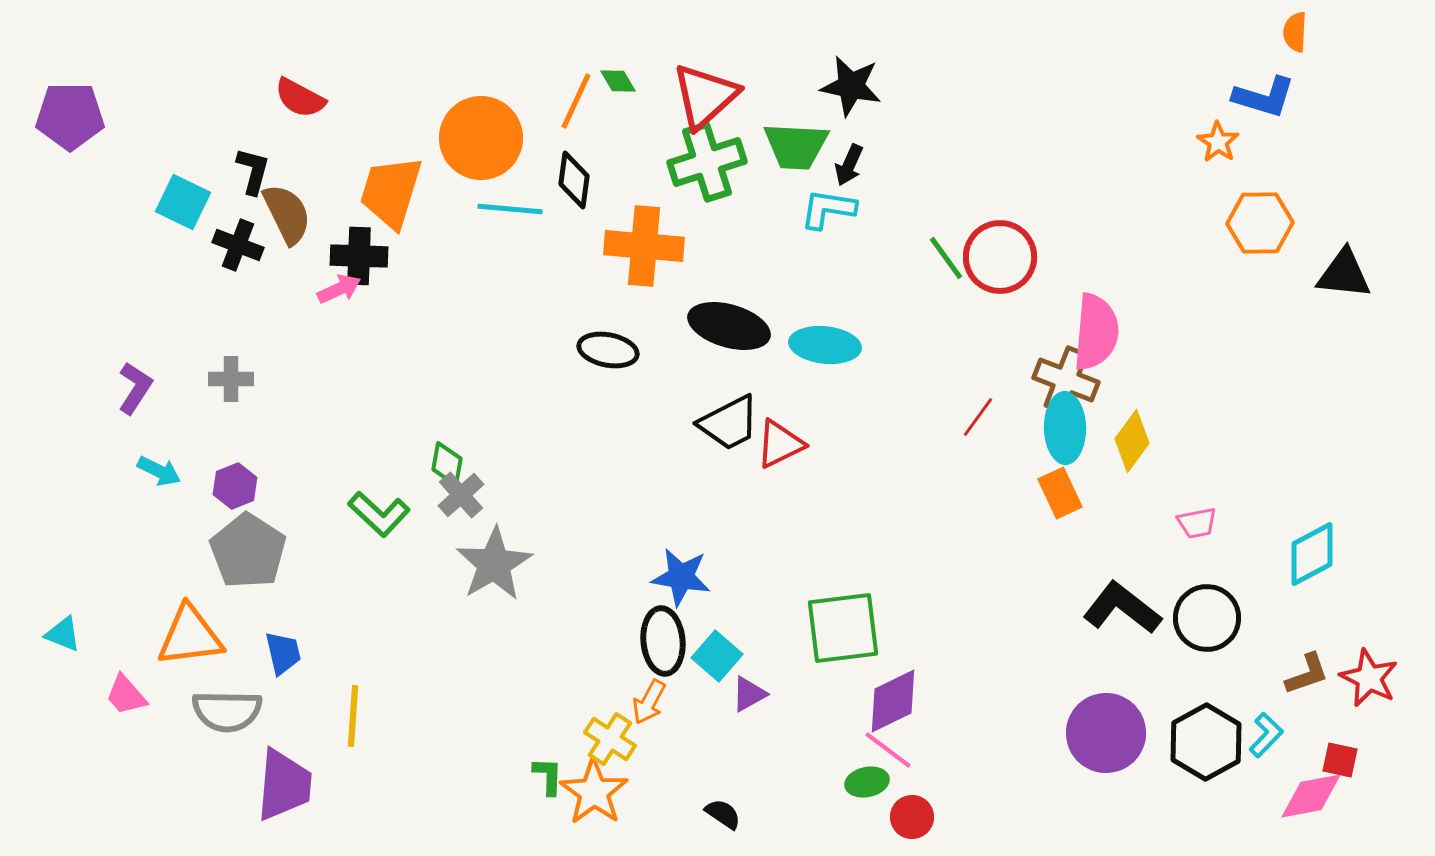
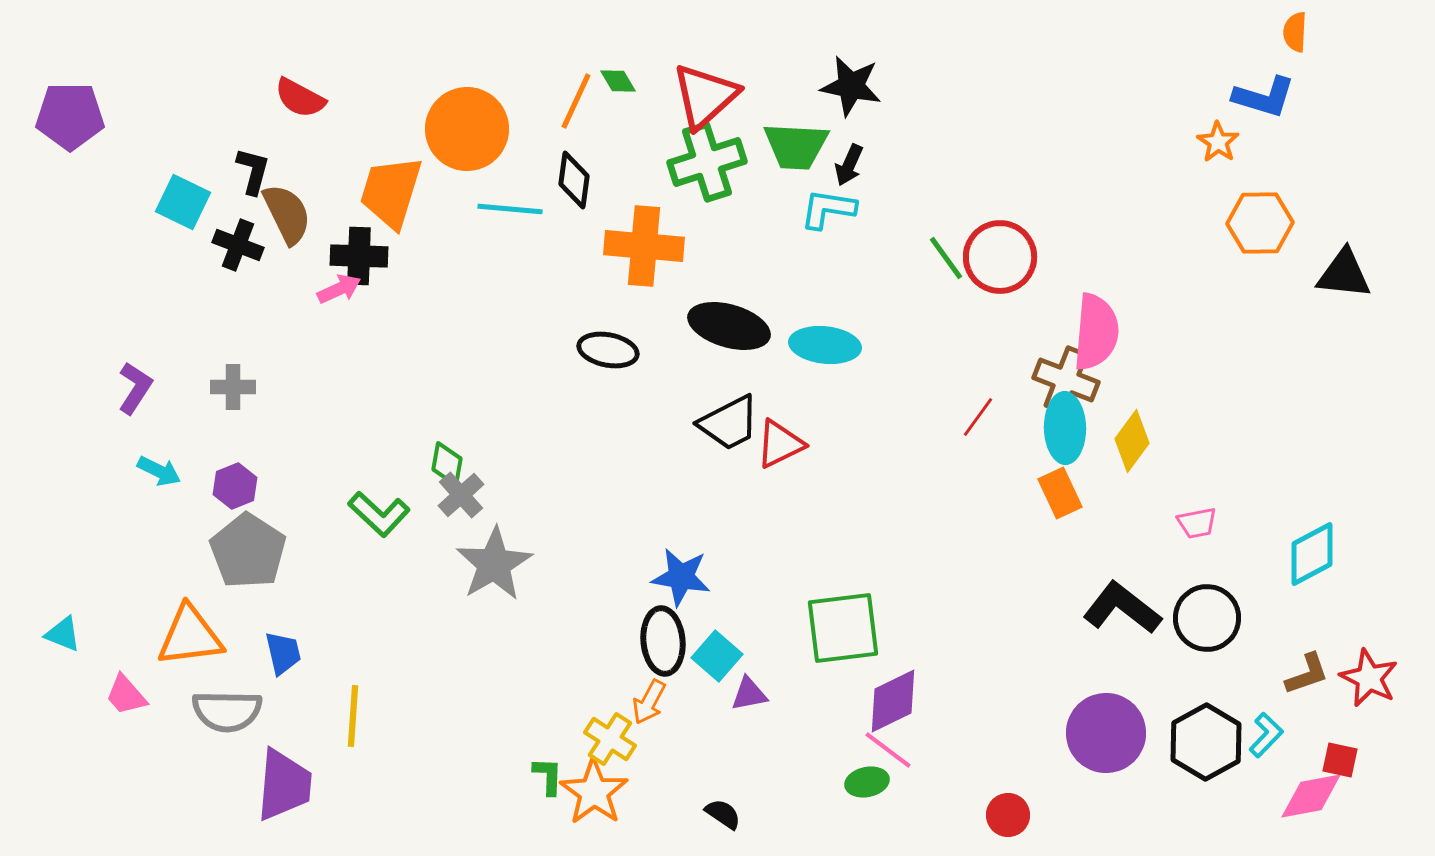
orange circle at (481, 138): moved 14 px left, 9 px up
gray cross at (231, 379): moved 2 px right, 8 px down
purple triangle at (749, 694): rotated 18 degrees clockwise
red circle at (912, 817): moved 96 px right, 2 px up
